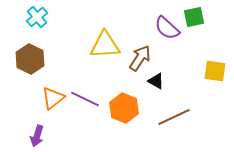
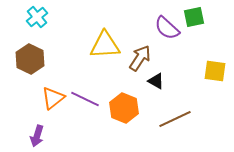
brown line: moved 1 px right, 2 px down
